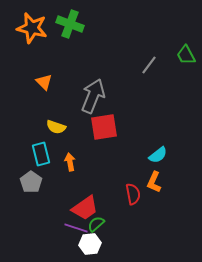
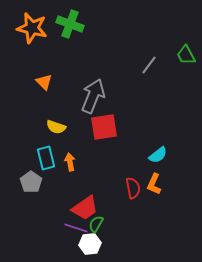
cyan rectangle: moved 5 px right, 4 px down
orange L-shape: moved 2 px down
red semicircle: moved 6 px up
green semicircle: rotated 18 degrees counterclockwise
